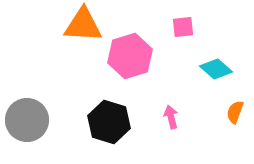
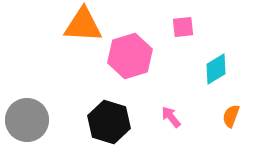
cyan diamond: rotated 72 degrees counterclockwise
orange semicircle: moved 4 px left, 4 px down
pink arrow: rotated 25 degrees counterclockwise
